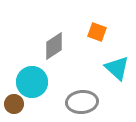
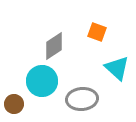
cyan circle: moved 10 px right, 1 px up
gray ellipse: moved 3 px up
